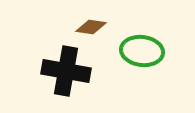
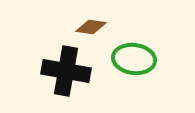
green ellipse: moved 8 px left, 8 px down
